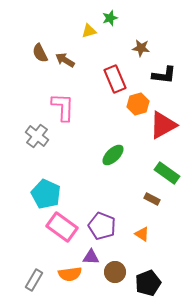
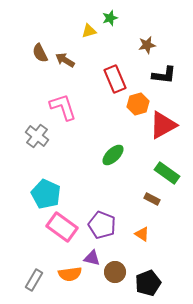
brown star: moved 6 px right, 3 px up; rotated 18 degrees counterclockwise
pink L-shape: rotated 20 degrees counterclockwise
purple pentagon: moved 1 px up
purple triangle: moved 1 px right, 1 px down; rotated 12 degrees clockwise
